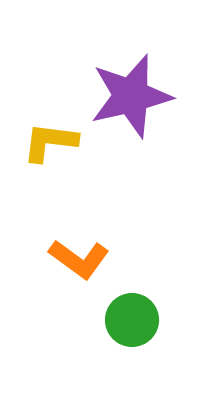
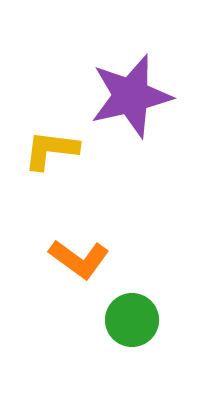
yellow L-shape: moved 1 px right, 8 px down
